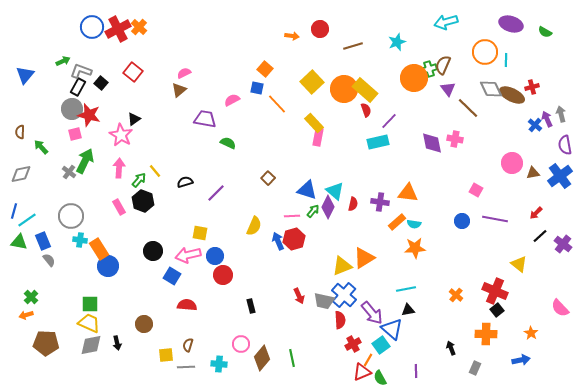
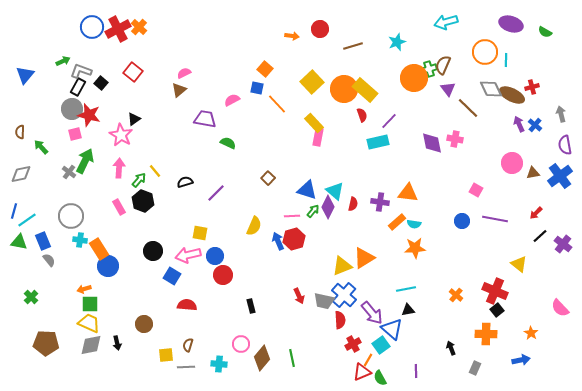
red semicircle at (366, 110): moved 4 px left, 5 px down
purple arrow at (547, 119): moved 28 px left, 5 px down
orange arrow at (26, 315): moved 58 px right, 26 px up
